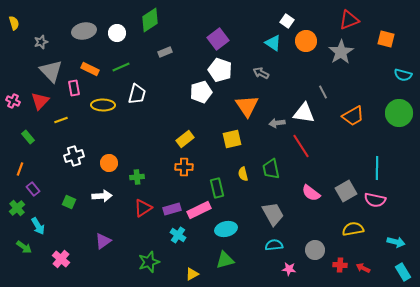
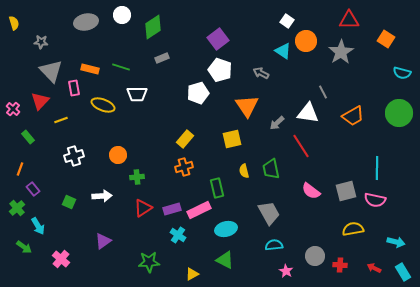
green diamond at (150, 20): moved 3 px right, 7 px down
red triangle at (349, 20): rotated 20 degrees clockwise
gray ellipse at (84, 31): moved 2 px right, 9 px up
white circle at (117, 33): moved 5 px right, 18 px up
orange square at (386, 39): rotated 18 degrees clockwise
gray star at (41, 42): rotated 24 degrees clockwise
cyan triangle at (273, 43): moved 10 px right, 8 px down
gray rectangle at (165, 52): moved 3 px left, 6 px down
green line at (121, 67): rotated 42 degrees clockwise
orange rectangle at (90, 69): rotated 12 degrees counterclockwise
cyan semicircle at (403, 75): moved 1 px left, 2 px up
white pentagon at (201, 92): moved 3 px left, 1 px down
white trapezoid at (137, 94): rotated 75 degrees clockwise
pink cross at (13, 101): moved 8 px down; rotated 16 degrees clockwise
yellow ellipse at (103, 105): rotated 20 degrees clockwise
white triangle at (304, 113): moved 4 px right
gray arrow at (277, 123): rotated 35 degrees counterclockwise
yellow rectangle at (185, 139): rotated 12 degrees counterclockwise
orange circle at (109, 163): moved 9 px right, 8 px up
orange cross at (184, 167): rotated 18 degrees counterclockwise
yellow semicircle at (243, 174): moved 1 px right, 3 px up
gray square at (346, 191): rotated 15 degrees clockwise
pink semicircle at (311, 193): moved 2 px up
gray trapezoid at (273, 214): moved 4 px left, 1 px up
gray circle at (315, 250): moved 6 px down
green triangle at (225, 260): rotated 42 degrees clockwise
green star at (149, 262): rotated 15 degrees clockwise
red arrow at (363, 268): moved 11 px right
pink star at (289, 269): moved 3 px left, 2 px down; rotated 24 degrees clockwise
